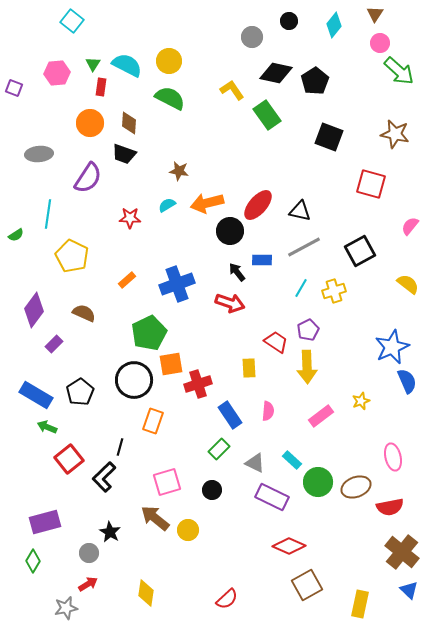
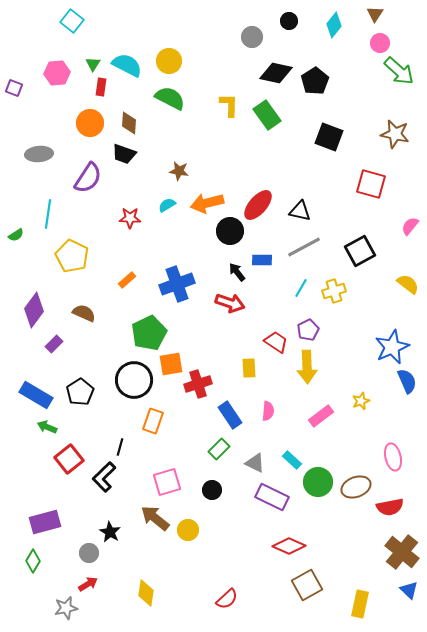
yellow L-shape at (232, 90): moved 3 px left, 15 px down; rotated 35 degrees clockwise
